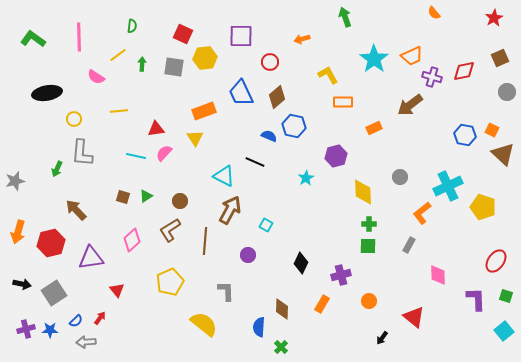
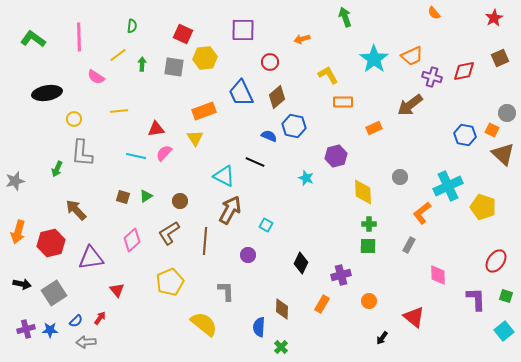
purple square at (241, 36): moved 2 px right, 6 px up
gray circle at (507, 92): moved 21 px down
cyan star at (306, 178): rotated 21 degrees counterclockwise
brown L-shape at (170, 230): moved 1 px left, 3 px down
